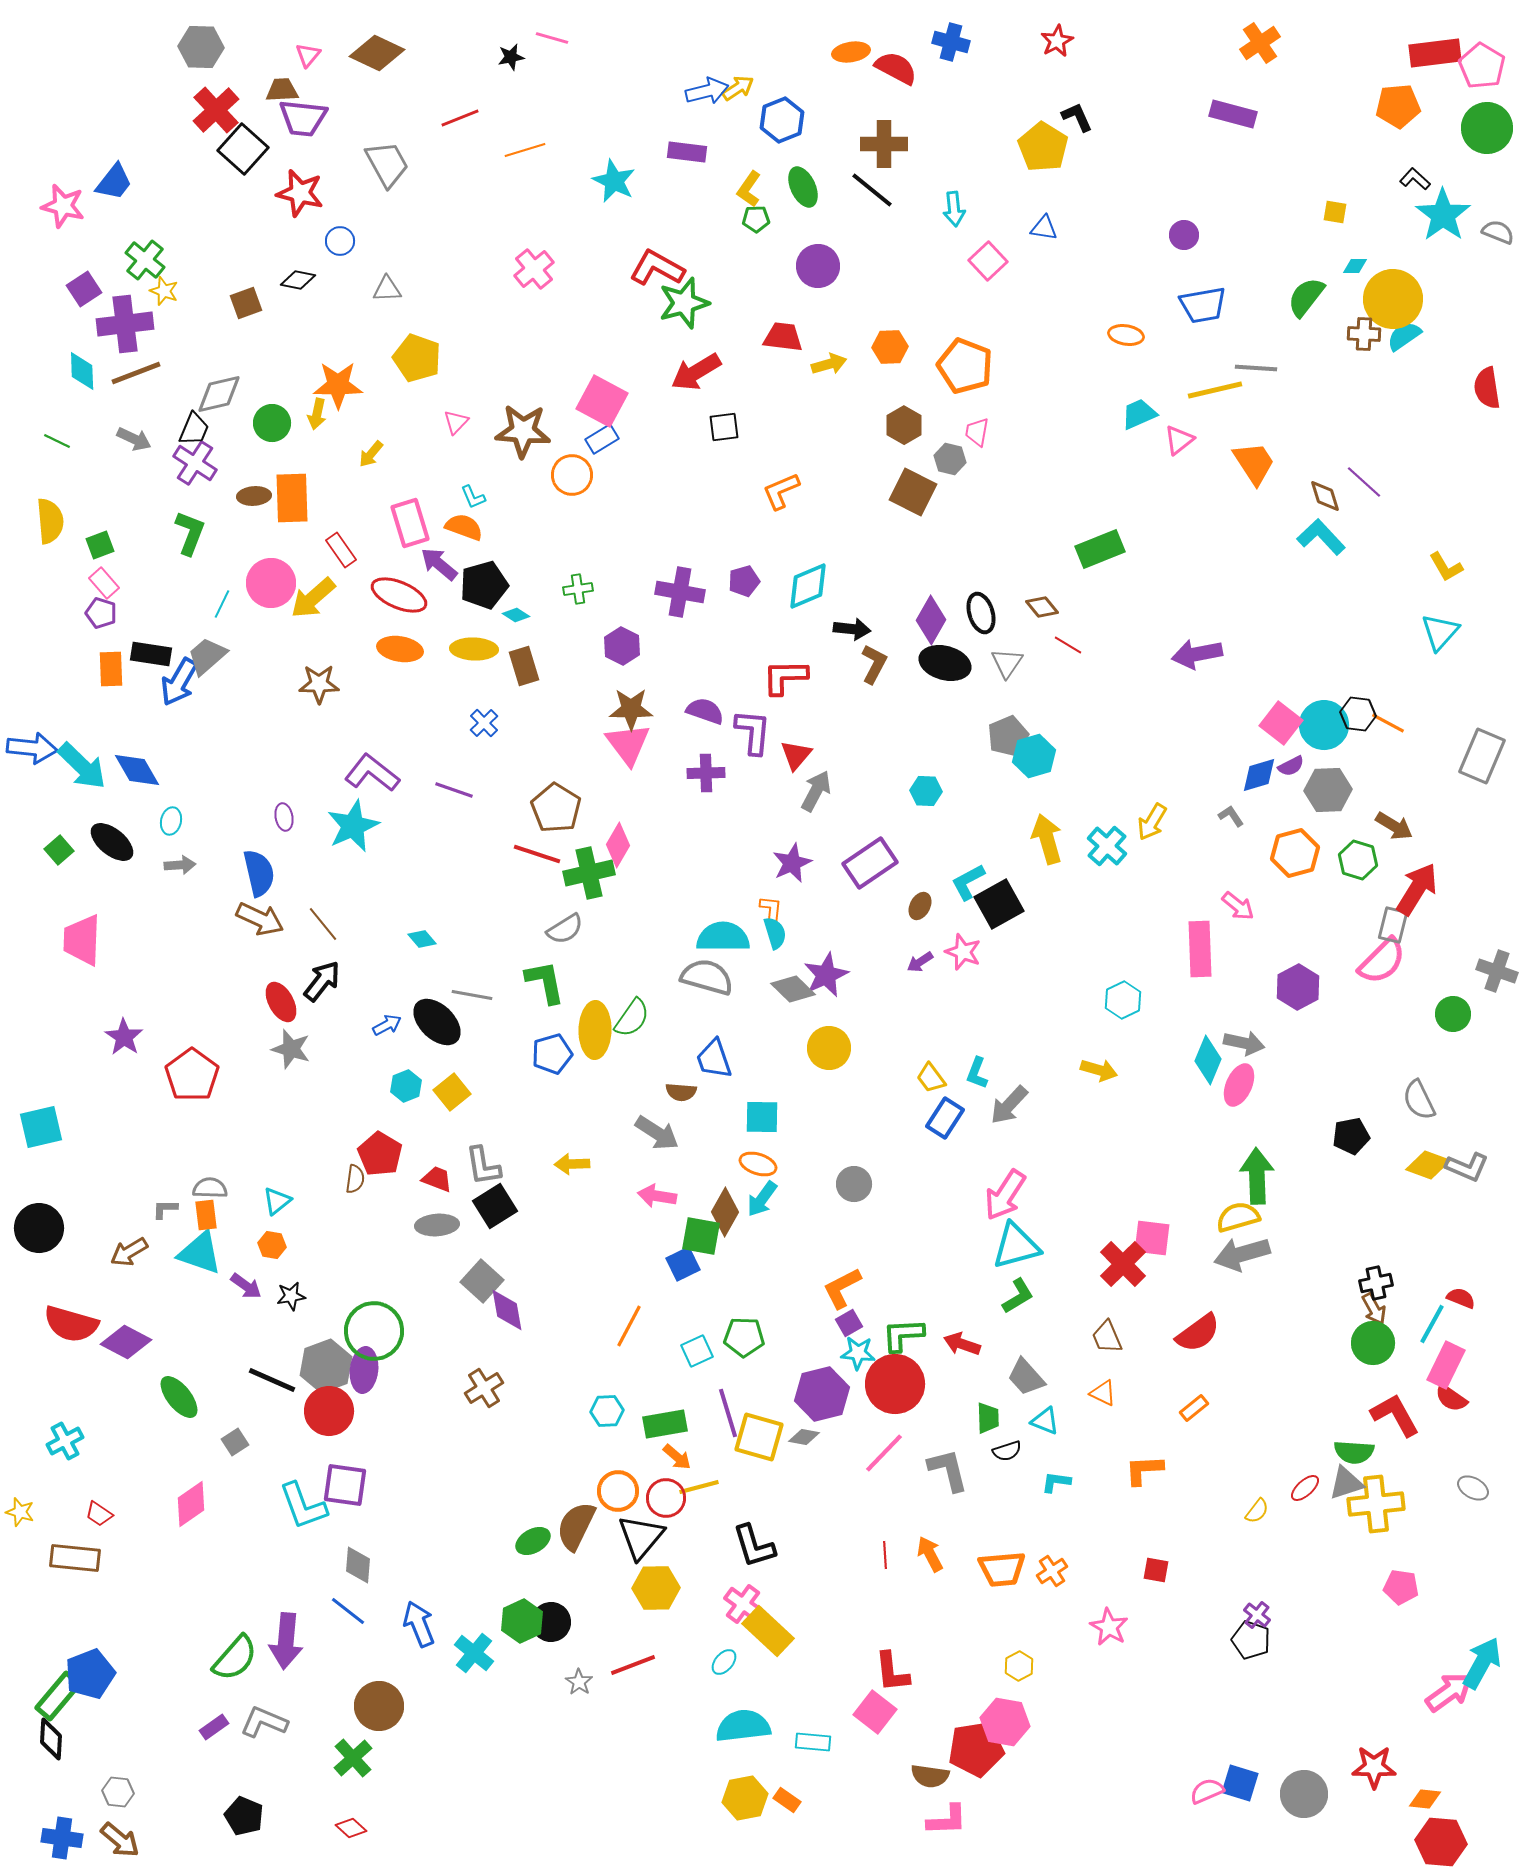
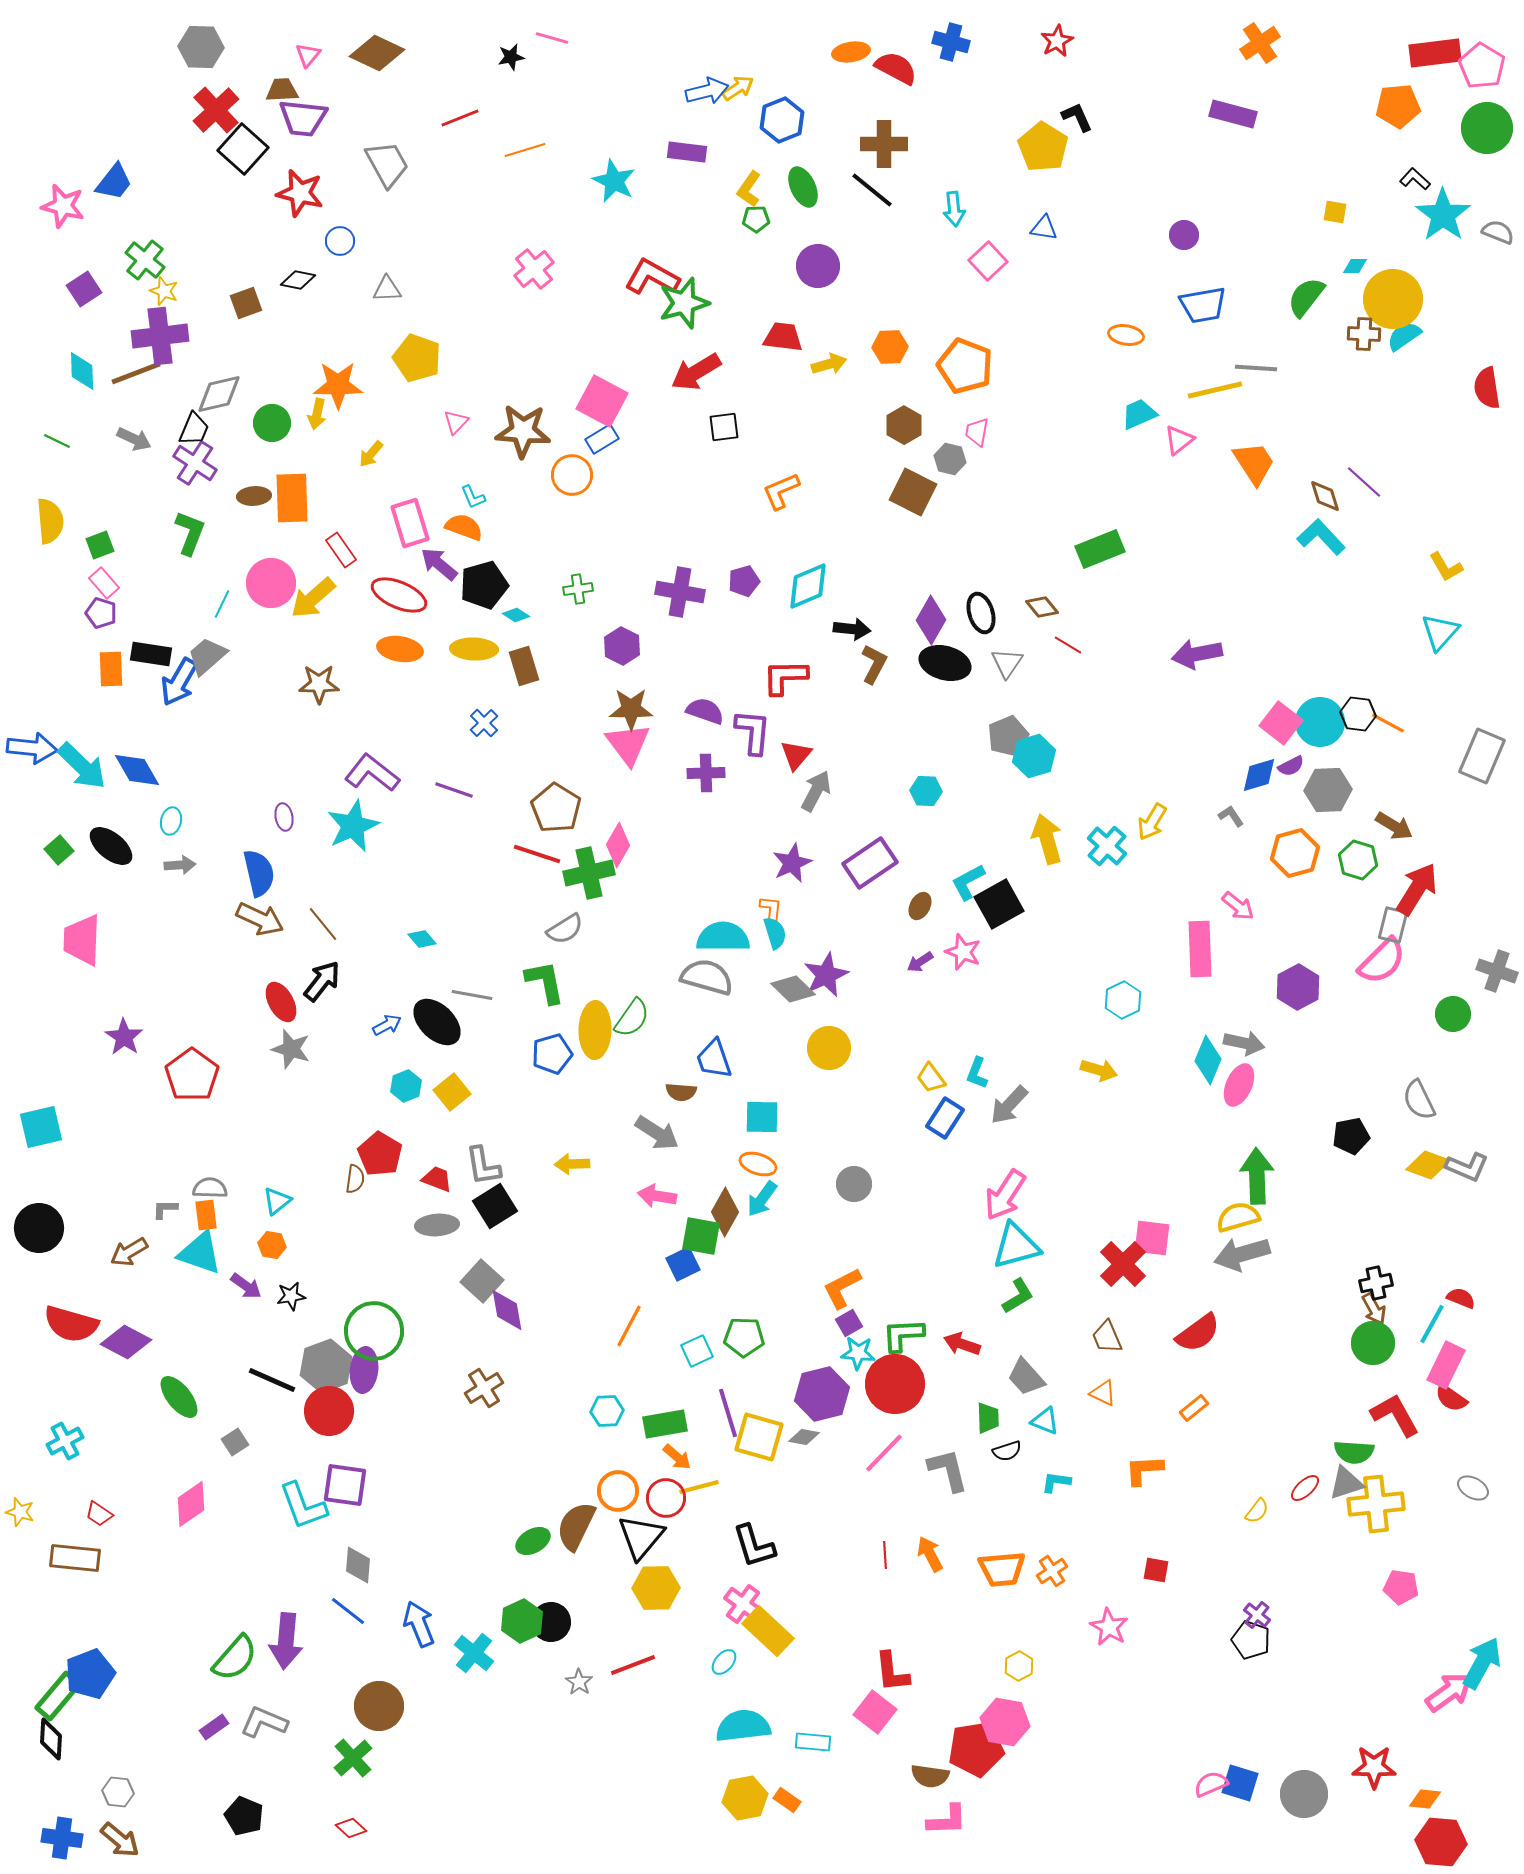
red L-shape at (657, 268): moved 5 px left, 9 px down
purple cross at (125, 324): moved 35 px right, 12 px down
cyan circle at (1324, 725): moved 4 px left, 3 px up
black ellipse at (112, 842): moved 1 px left, 4 px down
pink semicircle at (1207, 1791): moved 4 px right, 7 px up
